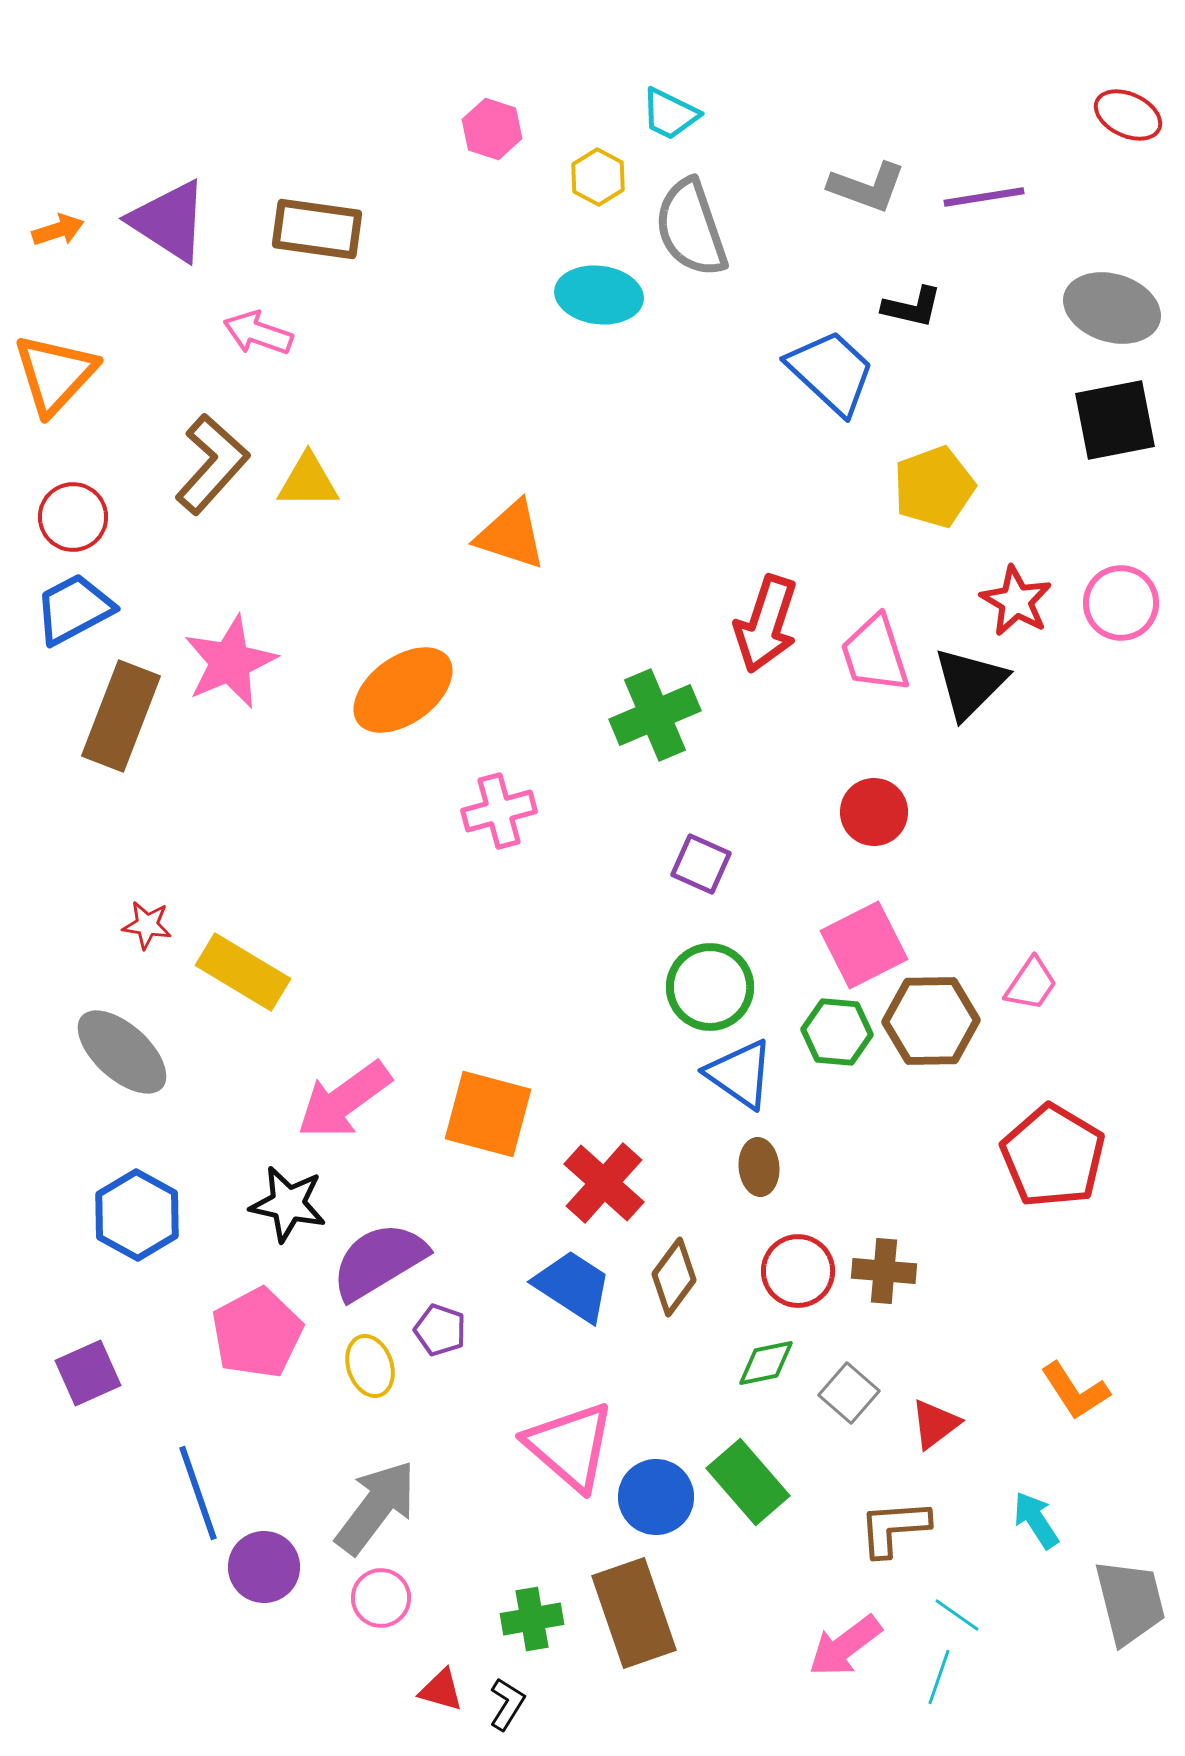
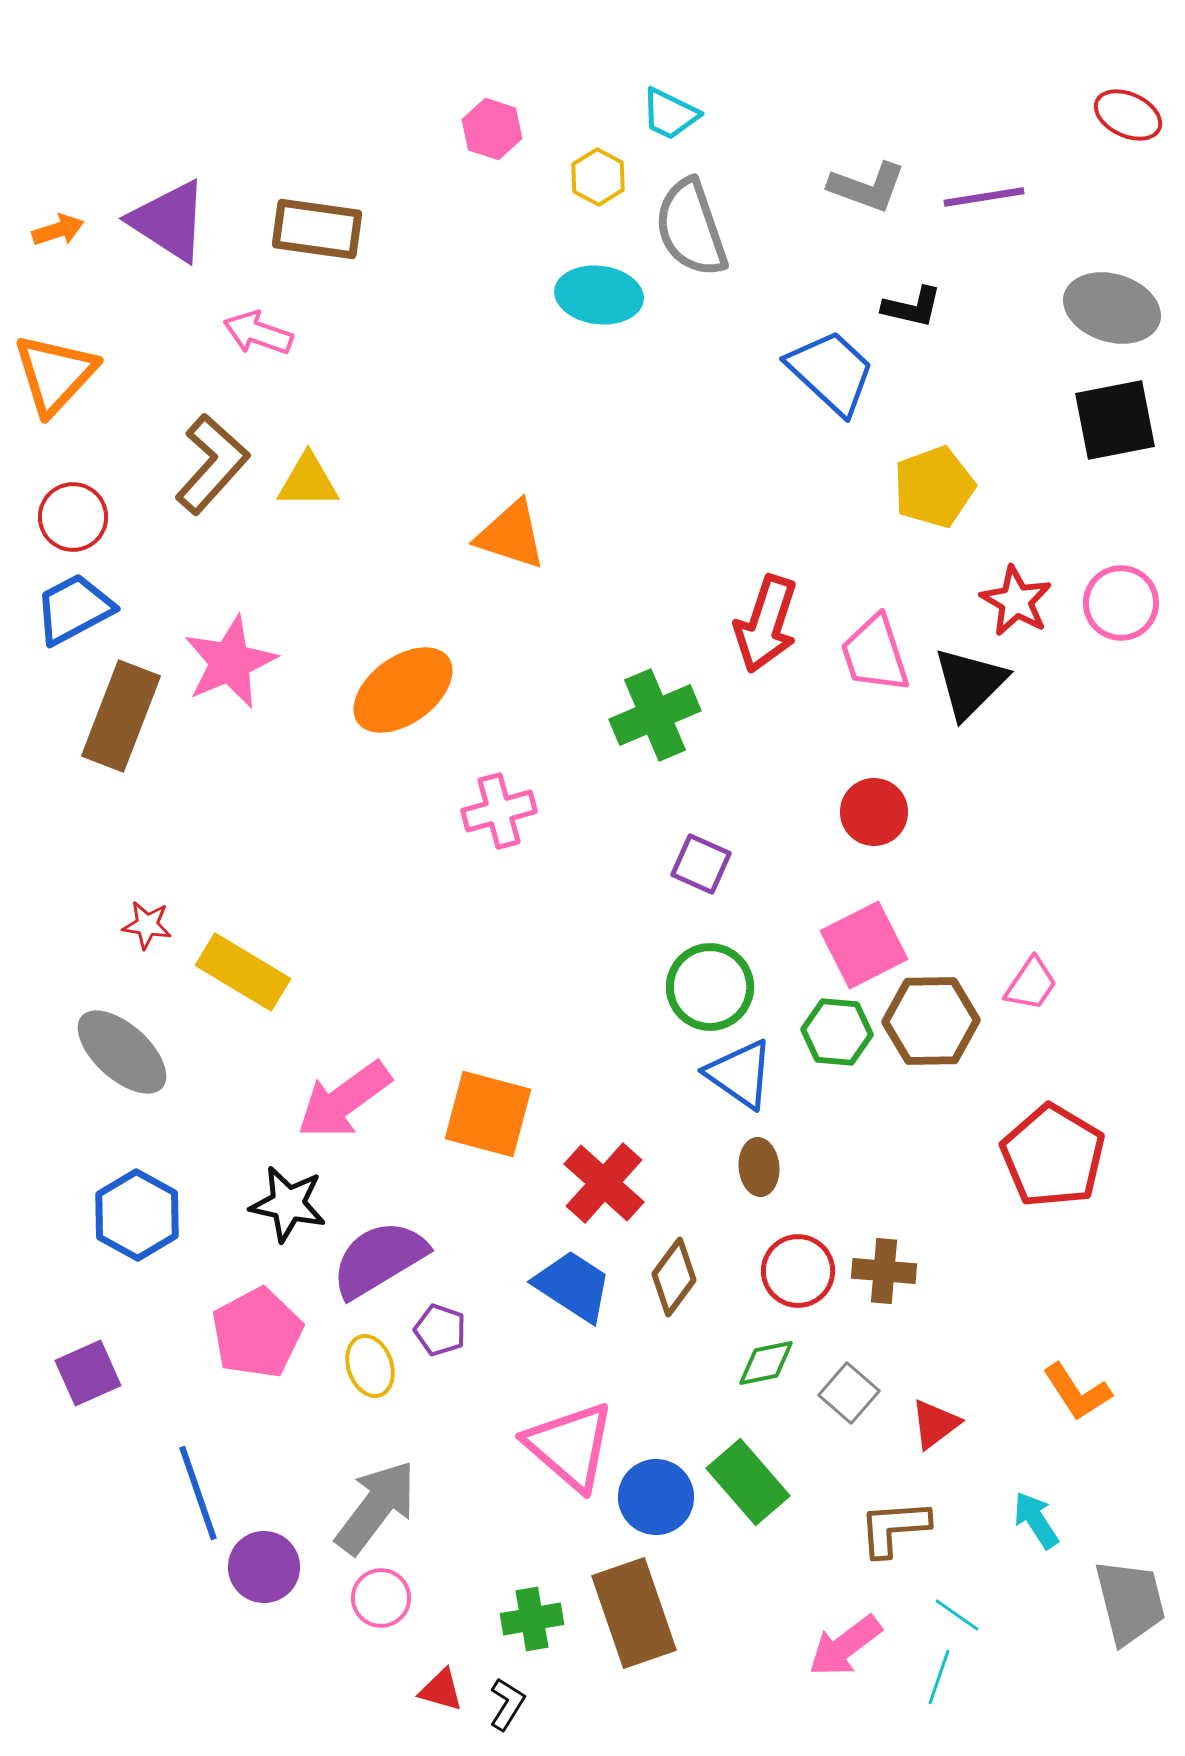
purple semicircle at (379, 1261): moved 2 px up
orange L-shape at (1075, 1391): moved 2 px right, 1 px down
